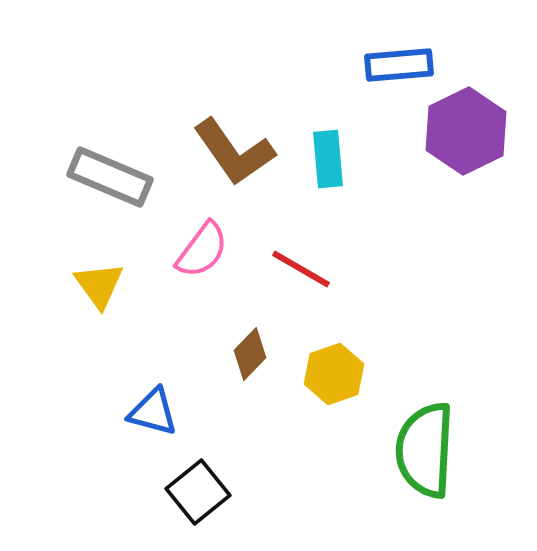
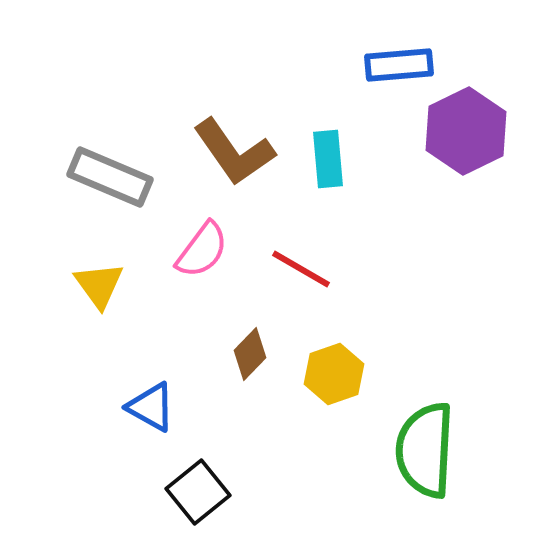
blue triangle: moved 2 px left, 5 px up; rotated 14 degrees clockwise
